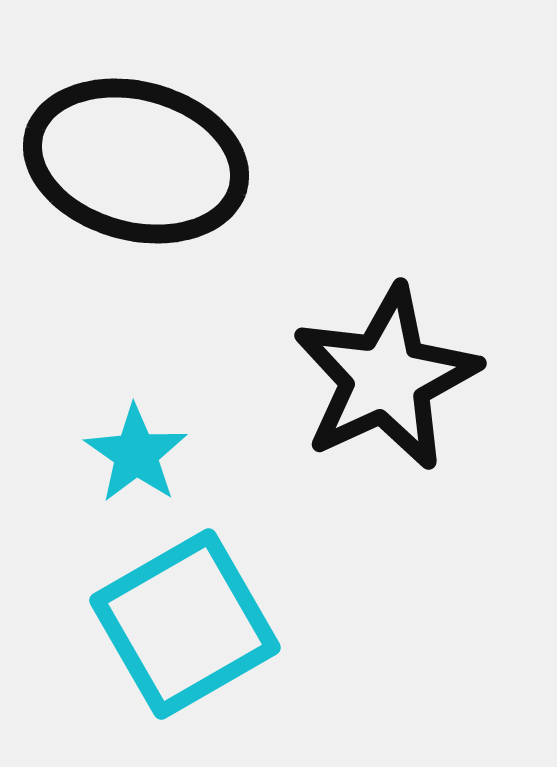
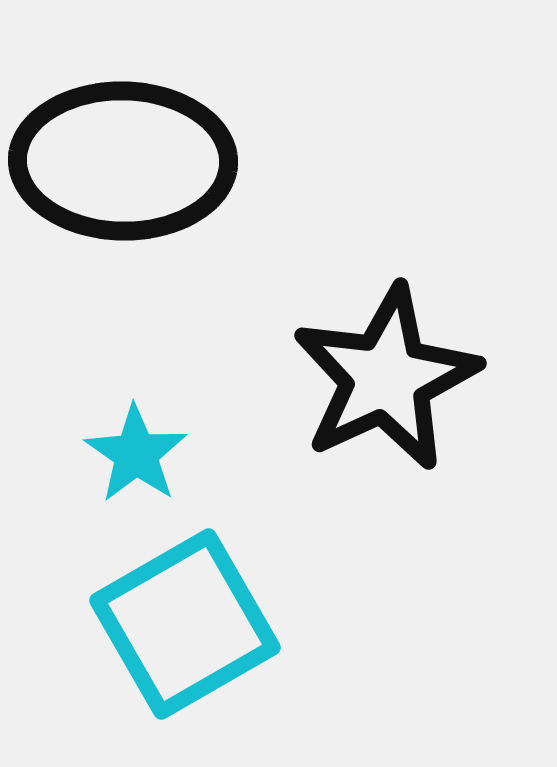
black ellipse: moved 13 px left; rotated 14 degrees counterclockwise
